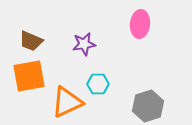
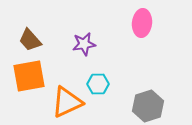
pink ellipse: moved 2 px right, 1 px up
brown trapezoid: moved 1 px left, 1 px up; rotated 25 degrees clockwise
